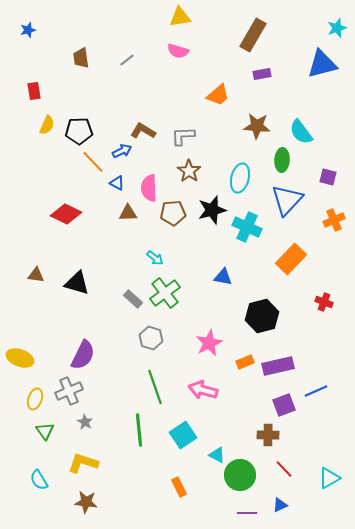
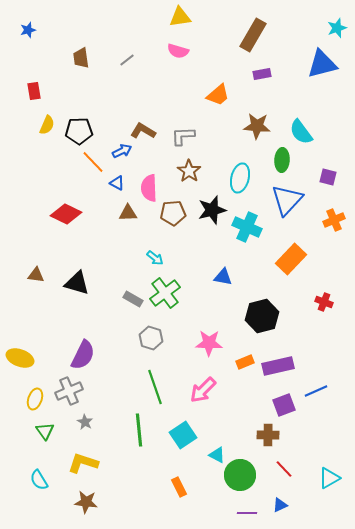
gray rectangle at (133, 299): rotated 12 degrees counterclockwise
pink star at (209, 343): rotated 28 degrees clockwise
pink arrow at (203, 390): rotated 60 degrees counterclockwise
